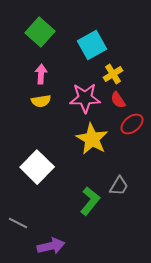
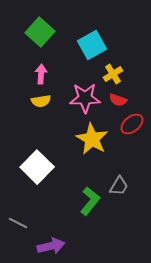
red semicircle: rotated 36 degrees counterclockwise
